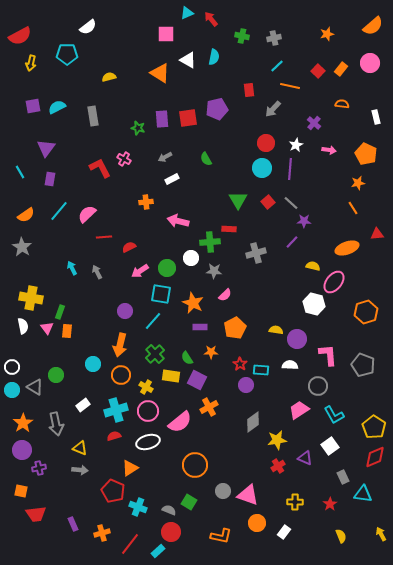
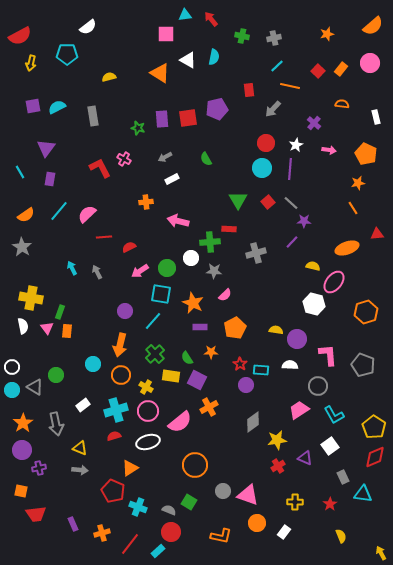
cyan triangle at (187, 13): moved 2 px left, 2 px down; rotated 16 degrees clockwise
yellow arrow at (381, 534): moved 19 px down
